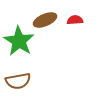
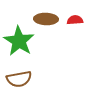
brown ellipse: moved 1 px right, 1 px up; rotated 25 degrees clockwise
brown semicircle: moved 1 px right, 2 px up
